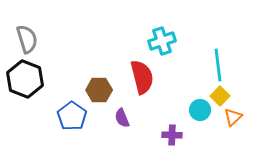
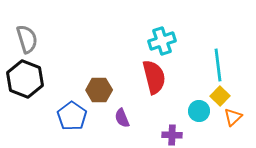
red semicircle: moved 12 px right
cyan circle: moved 1 px left, 1 px down
